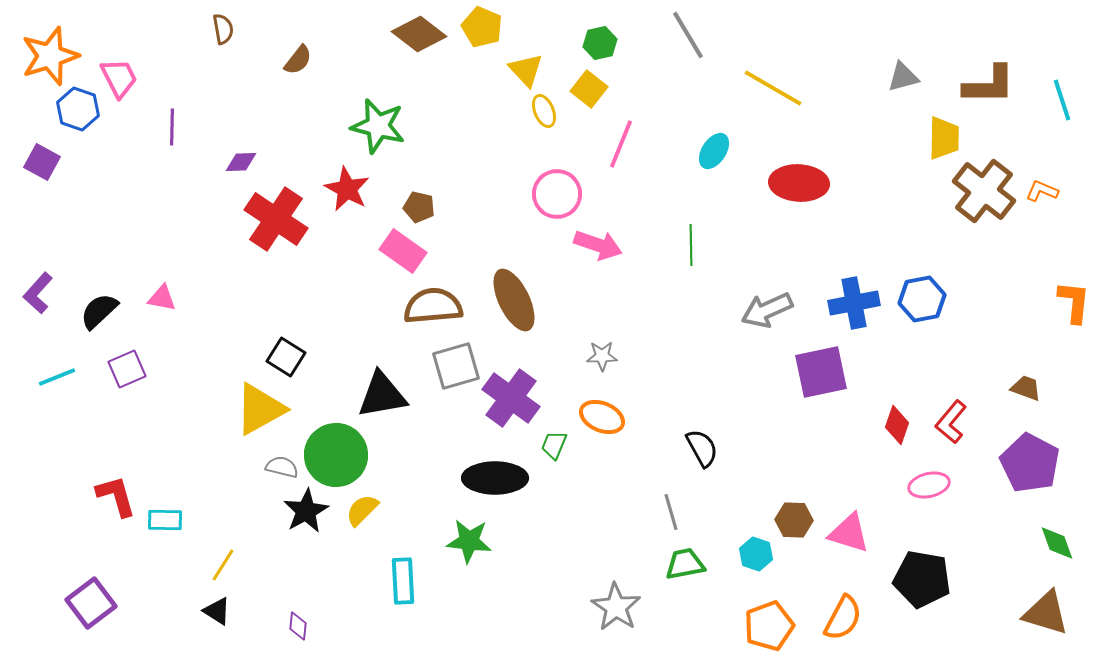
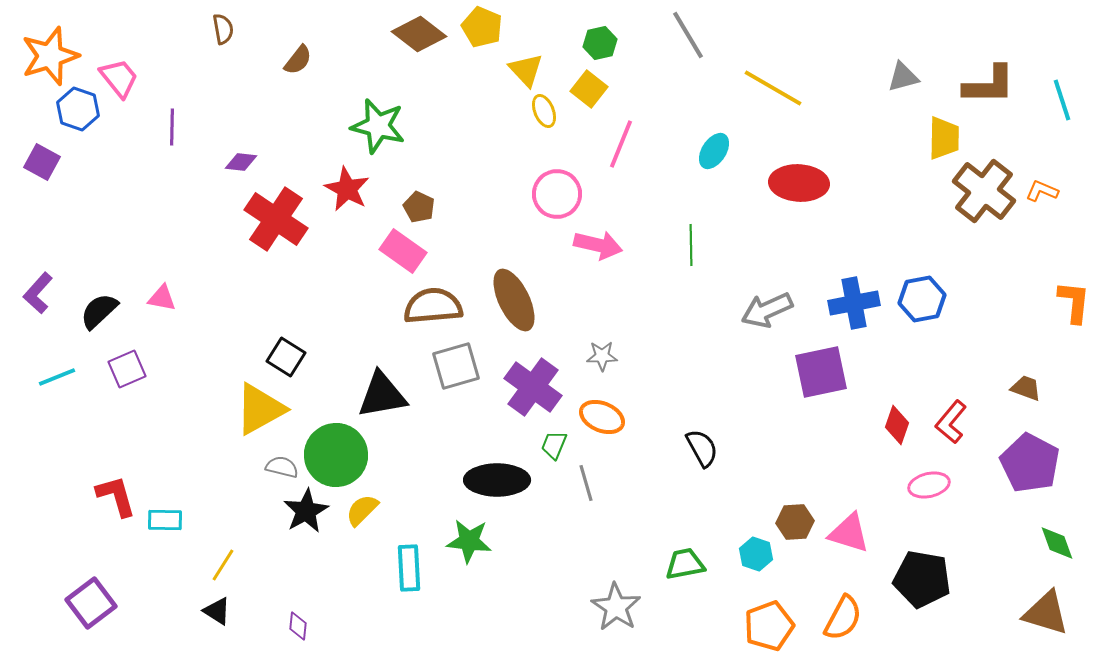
pink trapezoid at (119, 78): rotated 12 degrees counterclockwise
purple diamond at (241, 162): rotated 8 degrees clockwise
brown pentagon at (419, 207): rotated 12 degrees clockwise
pink arrow at (598, 245): rotated 6 degrees counterclockwise
purple cross at (511, 398): moved 22 px right, 11 px up
black ellipse at (495, 478): moved 2 px right, 2 px down
gray line at (671, 512): moved 85 px left, 29 px up
brown hexagon at (794, 520): moved 1 px right, 2 px down; rotated 6 degrees counterclockwise
cyan rectangle at (403, 581): moved 6 px right, 13 px up
